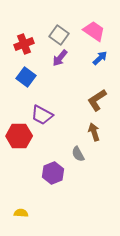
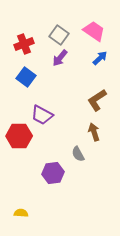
purple hexagon: rotated 15 degrees clockwise
